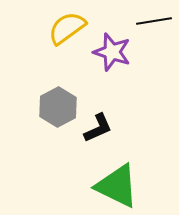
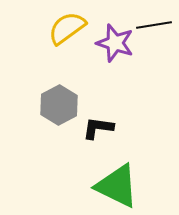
black line: moved 4 px down
purple star: moved 3 px right, 9 px up
gray hexagon: moved 1 px right, 2 px up
black L-shape: rotated 148 degrees counterclockwise
